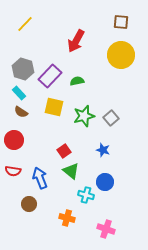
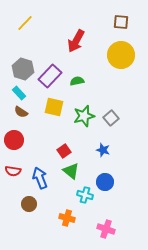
yellow line: moved 1 px up
cyan cross: moved 1 px left
